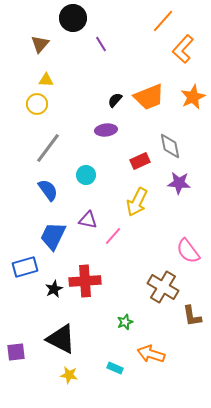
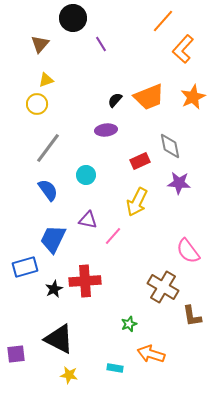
yellow triangle: rotated 21 degrees counterclockwise
blue trapezoid: moved 3 px down
green star: moved 4 px right, 2 px down
black triangle: moved 2 px left
purple square: moved 2 px down
cyan rectangle: rotated 14 degrees counterclockwise
